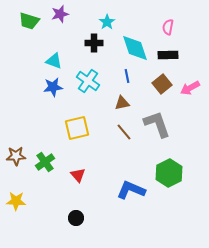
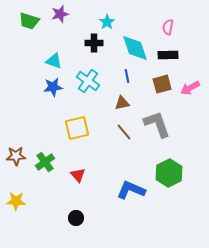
brown square: rotated 24 degrees clockwise
